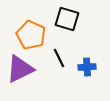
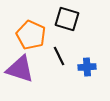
black line: moved 2 px up
purple triangle: rotated 44 degrees clockwise
